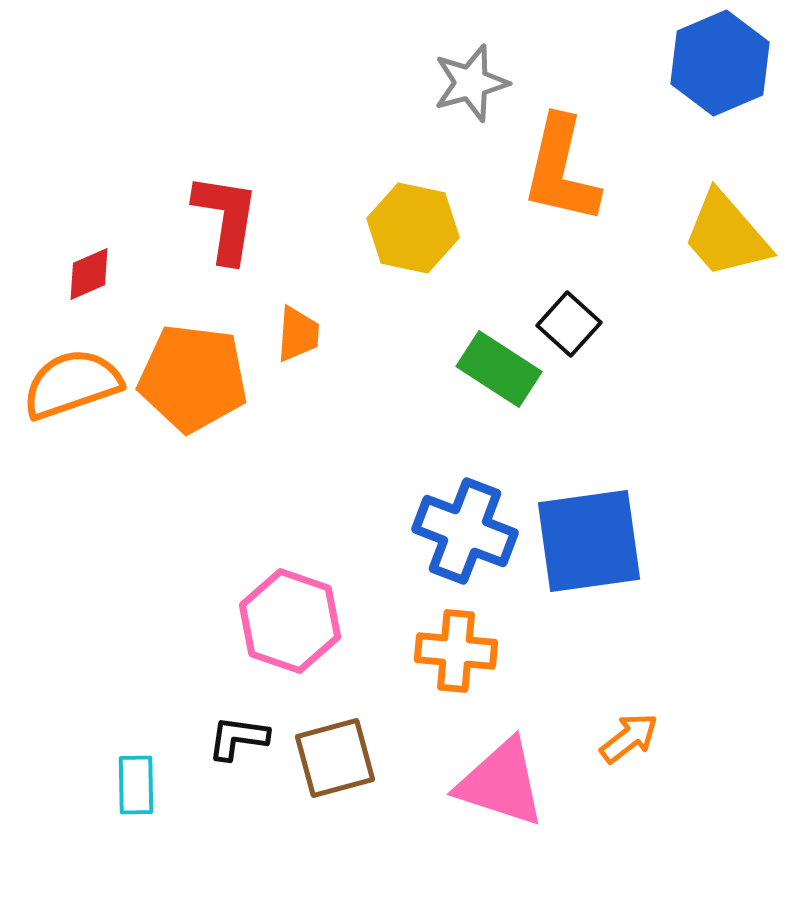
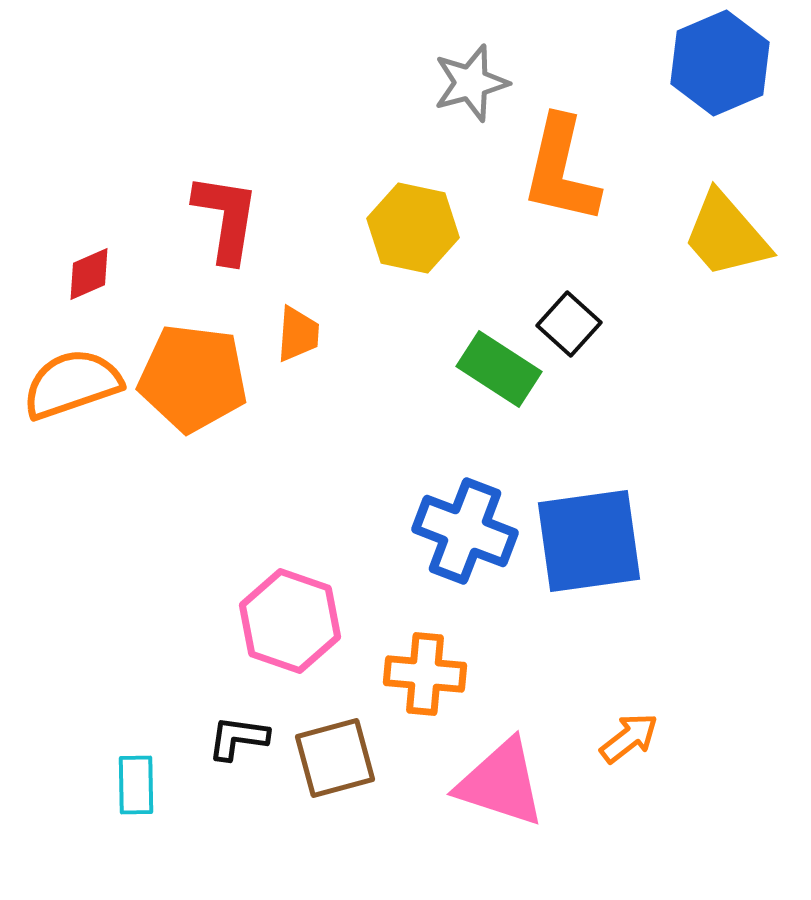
orange cross: moved 31 px left, 23 px down
